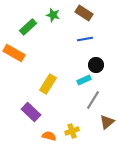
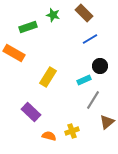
brown rectangle: rotated 12 degrees clockwise
green rectangle: rotated 24 degrees clockwise
blue line: moved 5 px right; rotated 21 degrees counterclockwise
black circle: moved 4 px right, 1 px down
yellow rectangle: moved 7 px up
